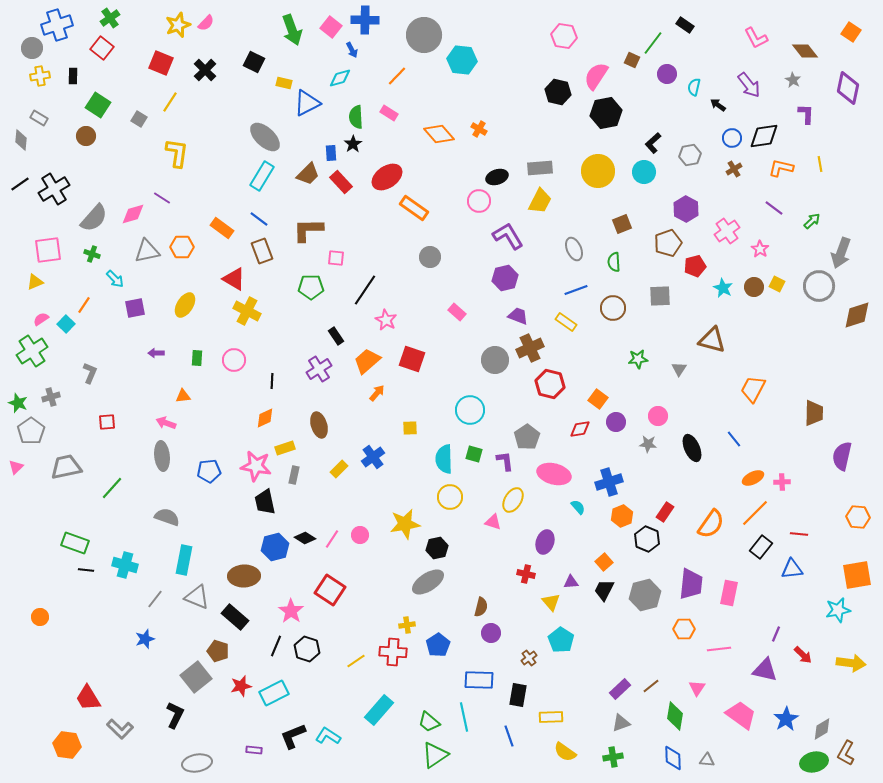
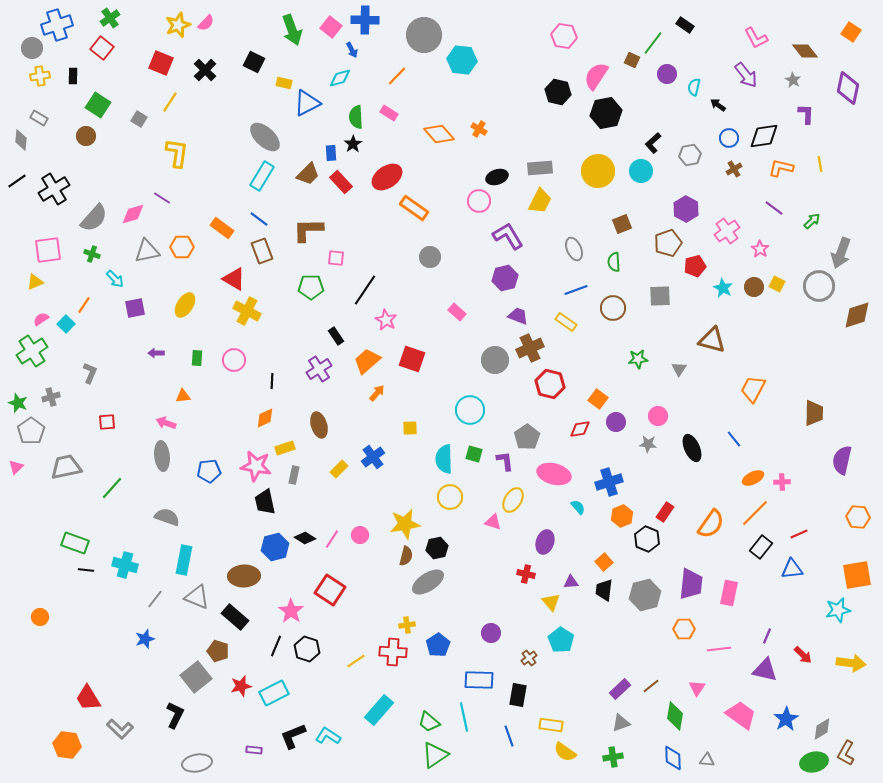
purple arrow at (749, 85): moved 3 px left, 10 px up
blue circle at (732, 138): moved 3 px left
cyan circle at (644, 172): moved 3 px left, 1 px up
black line at (20, 184): moved 3 px left, 3 px up
purple semicircle at (842, 456): moved 4 px down
red line at (799, 534): rotated 30 degrees counterclockwise
black trapezoid at (604, 590): rotated 20 degrees counterclockwise
brown semicircle at (481, 607): moved 75 px left, 51 px up
purple line at (776, 634): moved 9 px left, 2 px down
yellow rectangle at (551, 717): moved 8 px down; rotated 10 degrees clockwise
